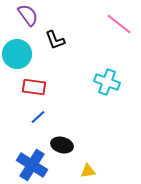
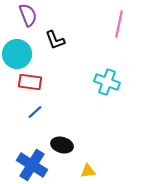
purple semicircle: rotated 15 degrees clockwise
pink line: rotated 64 degrees clockwise
red rectangle: moved 4 px left, 5 px up
blue line: moved 3 px left, 5 px up
